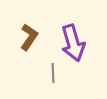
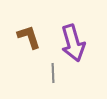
brown L-shape: rotated 52 degrees counterclockwise
